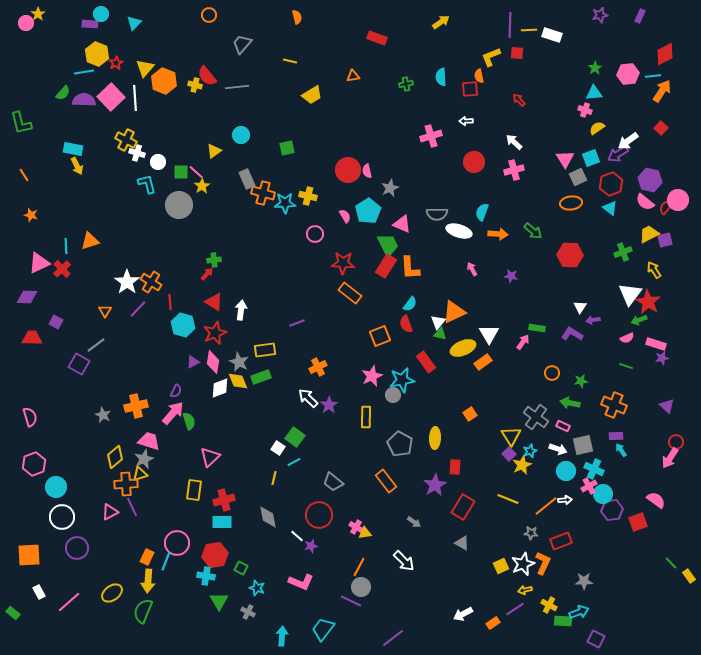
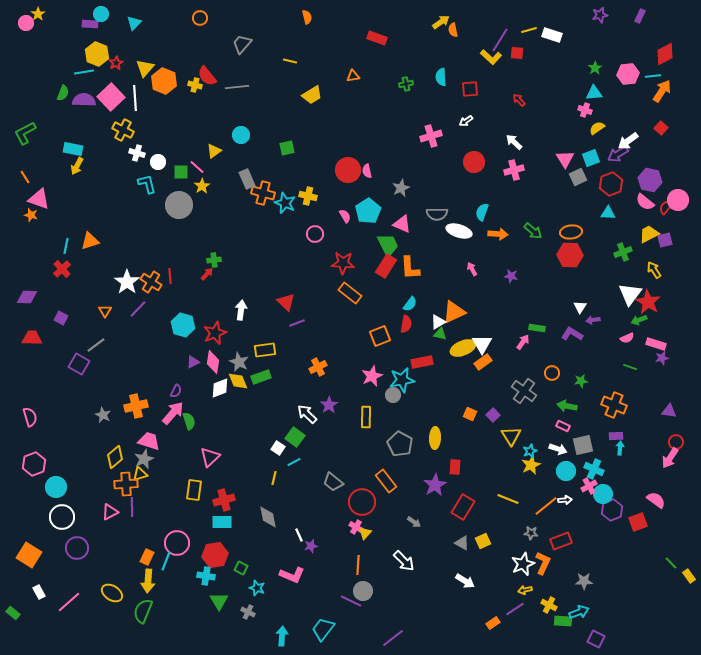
orange circle at (209, 15): moved 9 px left, 3 px down
orange semicircle at (297, 17): moved 10 px right
purple line at (510, 25): moved 10 px left, 15 px down; rotated 30 degrees clockwise
yellow line at (529, 30): rotated 14 degrees counterclockwise
yellow L-shape at (491, 57): rotated 115 degrees counterclockwise
orange semicircle at (479, 76): moved 26 px left, 46 px up
green semicircle at (63, 93): rotated 21 degrees counterclockwise
white arrow at (466, 121): rotated 32 degrees counterclockwise
green L-shape at (21, 123): moved 4 px right, 10 px down; rotated 75 degrees clockwise
yellow cross at (126, 140): moved 3 px left, 10 px up
yellow arrow at (77, 166): rotated 54 degrees clockwise
pink line at (196, 172): moved 1 px right, 5 px up
orange line at (24, 175): moved 1 px right, 2 px down
gray star at (390, 188): moved 11 px right
cyan star at (285, 203): rotated 25 degrees clockwise
orange ellipse at (571, 203): moved 29 px down
cyan triangle at (610, 208): moved 2 px left, 5 px down; rotated 35 degrees counterclockwise
cyan line at (66, 246): rotated 14 degrees clockwise
pink triangle at (39, 263): moved 64 px up; rotated 45 degrees clockwise
red line at (170, 302): moved 26 px up
red triangle at (214, 302): moved 72 px right; rotated 12 degrees clockwise
purple square at (56, 322): moved 5 px right, 4 px up
white triangle at (438, 322): rotated 21 degrees clockwise
red semicircle at (406, 324): rotated 150 degrees counterclockwise
white triangle at (489, 334): moved 7 px left, 10 px down
red rectangle at (426, 362): moved 4 px left; rotated 65 degrees counterclockwise
green line at (626, 366): moved 4 px right, 1 px down
white arrow at (308, 398): moved 1 px left, 16 px down
green arrow at (570, 403): moved 3 px left, 3 px down
purple triangle at (667, 406): moved 2 px right, 5 px down; rotated 35 degrees counterclockwise
orange square at (470, 414): rotated 32 degrees counterclockwise
gray cross at (536, 417): moved 12 px left, 26 px up
cyan arrow at (621, 450): moved 1 px left, 2 px up; rotated 40 degrees clockwise
purple square at (509, 454): moved 16 px left, 39 px up
yellow star at (522, 465): moved 9 px right
purple line at (132, 507): rotated 24 degrees clockwise
purple hexagon at (612, 510): rotated 15 degrees counterclockwise
red circle at (319, 515): moved 43 px right, 13 px up
yellow triangle at (365, 533): rotated 40 degrees counterclockwise
white line at (297, 536): moved 2 px right, 1 px up; rotated 24 degrees clockwise
orange square at (29, 555): rotated 35 degrees clockwise
yellow square at (501, 566): moved 18 px left, 25 px up
orange line at (359, 567): moved 1 px left, 2 px up; rotated 24 degrees counterclockwise
pink L-shape at (301, 582): moved 9 px left, 7 px up
gray circle at (361, 587): moved 2 px right, 4 px down
yellow ellipse at (112, 593): rotated 70 degrees clockwise
white arrow at (463, 614): moved 2 px right, 33 px up; rotated 120 degrees counterclockwise
